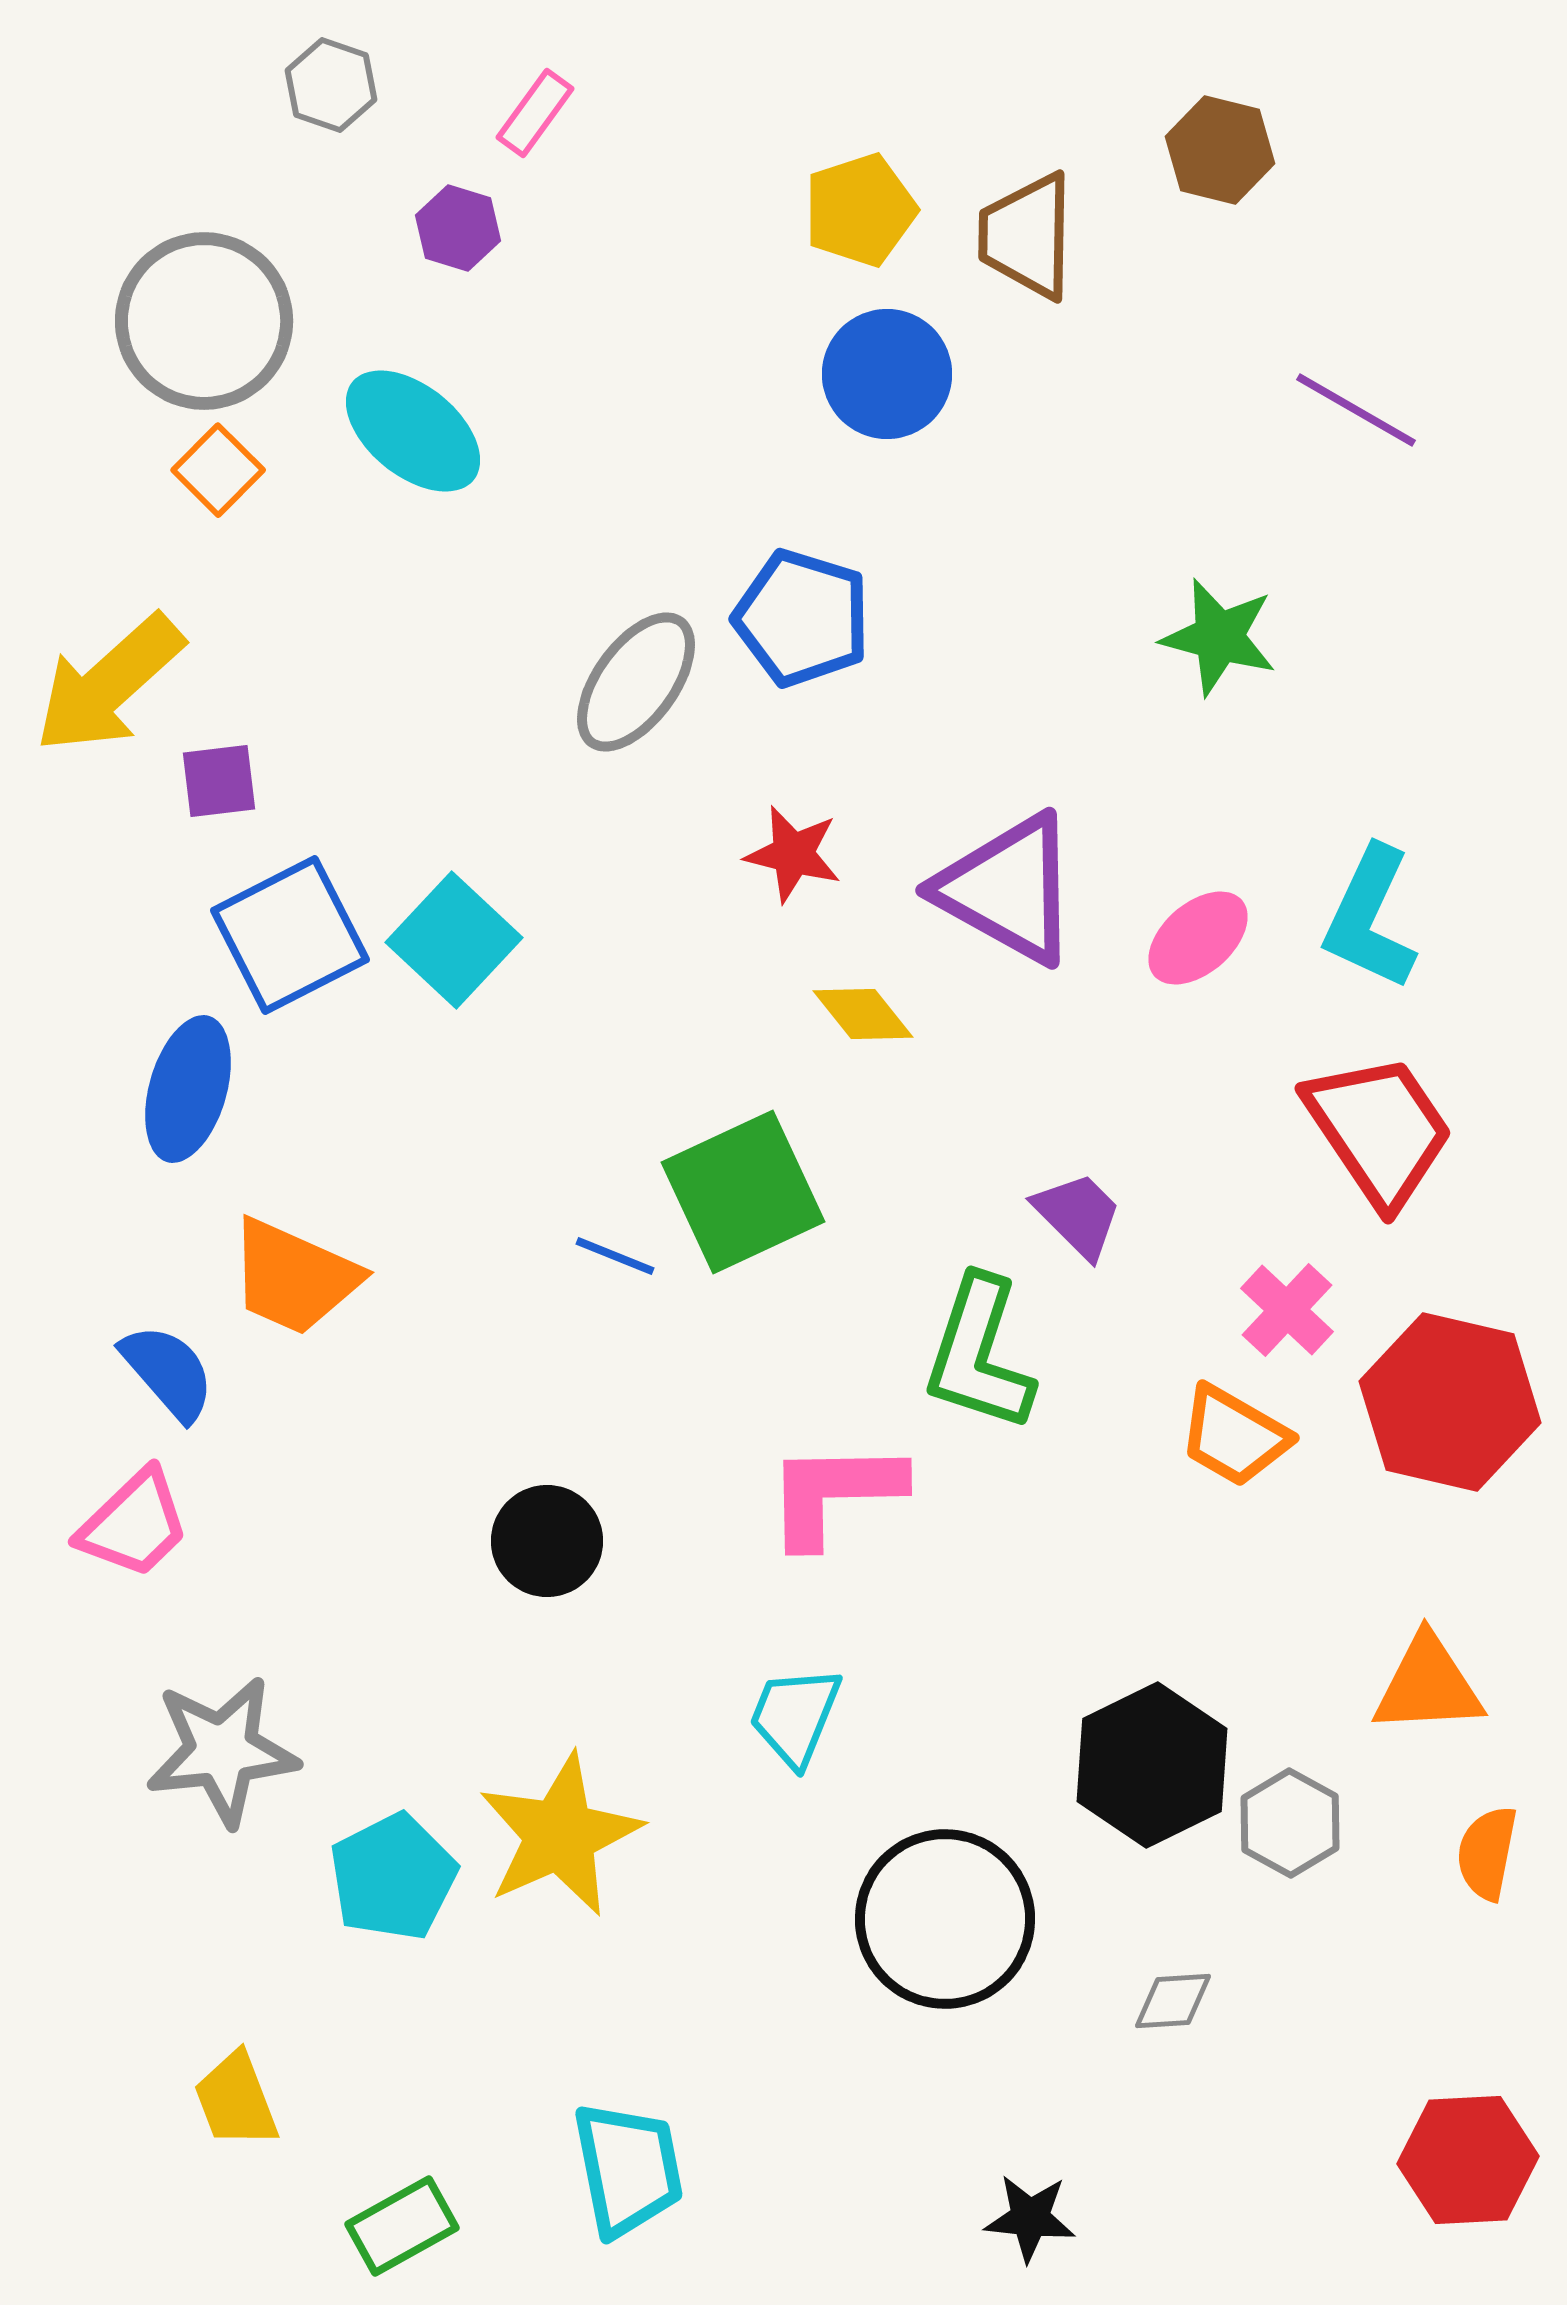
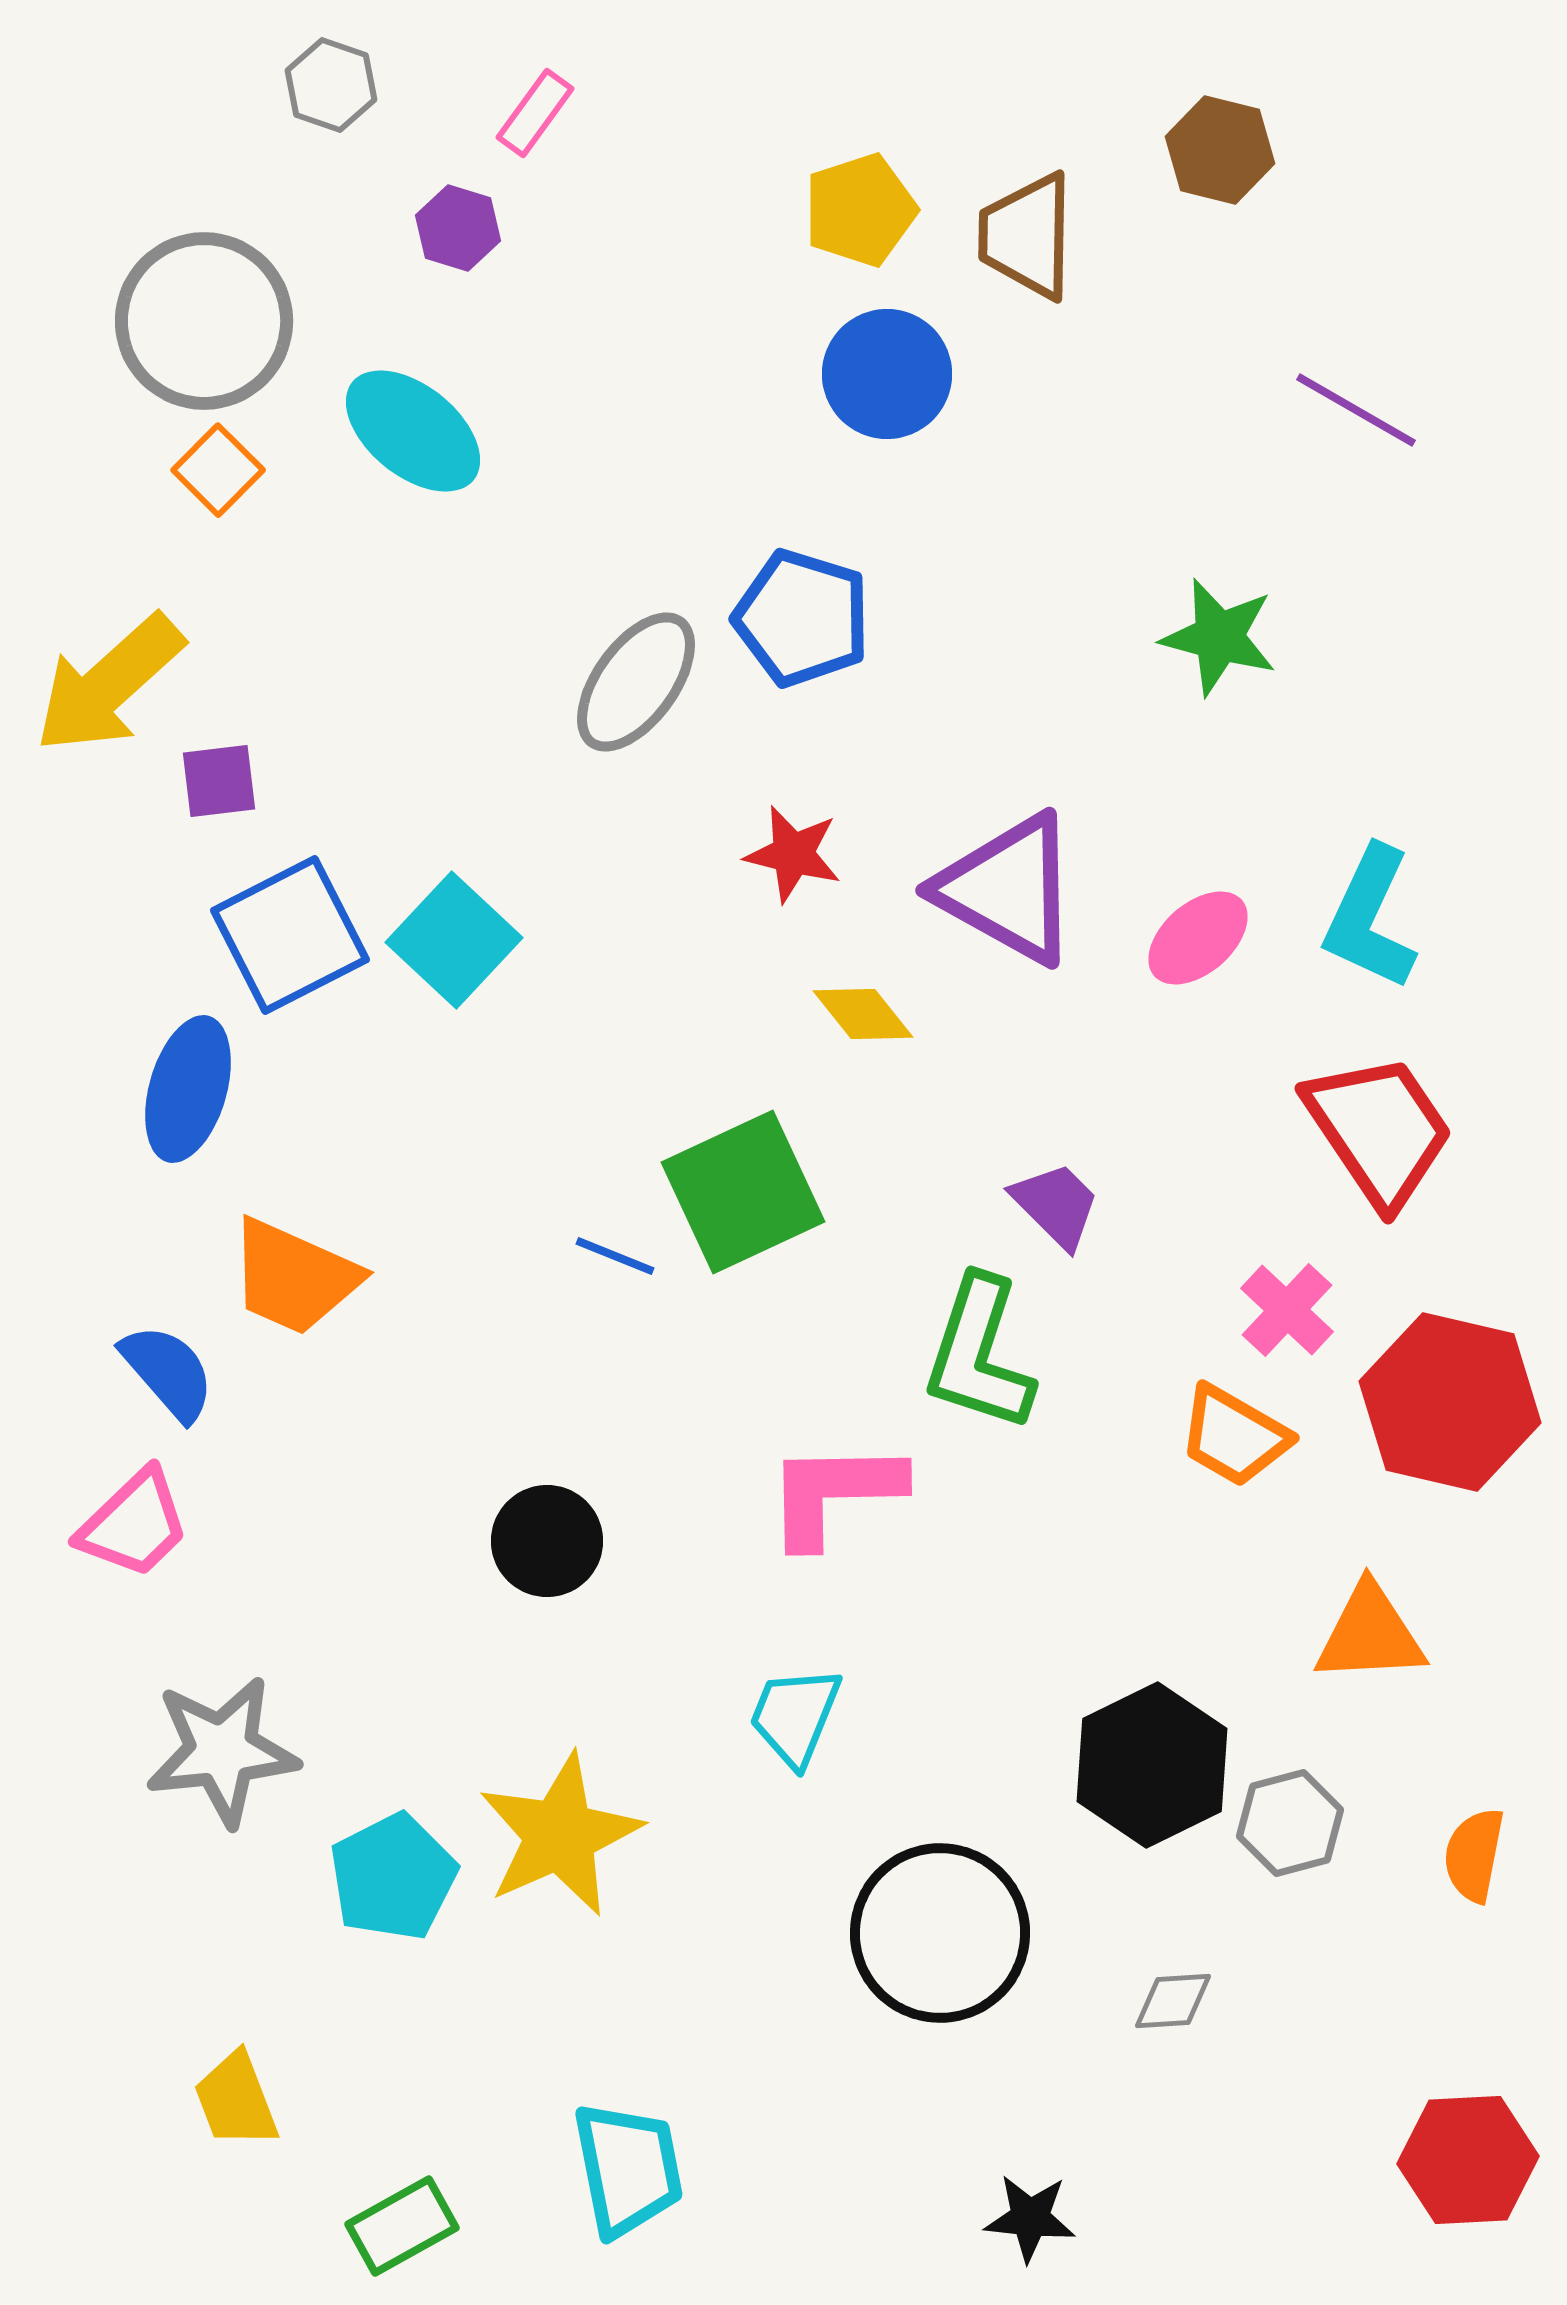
purple trapezoid at (1078, 1215): moved 22 px left, 10 px up
orange triangle at (1428, 1685): moved 58 px left, 51 px up
gray hexagon at (1290, 1823): rotated 16 degrees clockwise
orange semicircle at (1487, 1853): moved 13 px left, 2 px down
black circle at (945, 1919): moved 5 px left, 14 px down
